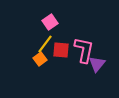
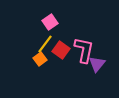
red square: rotated 30 degrees clockwise
